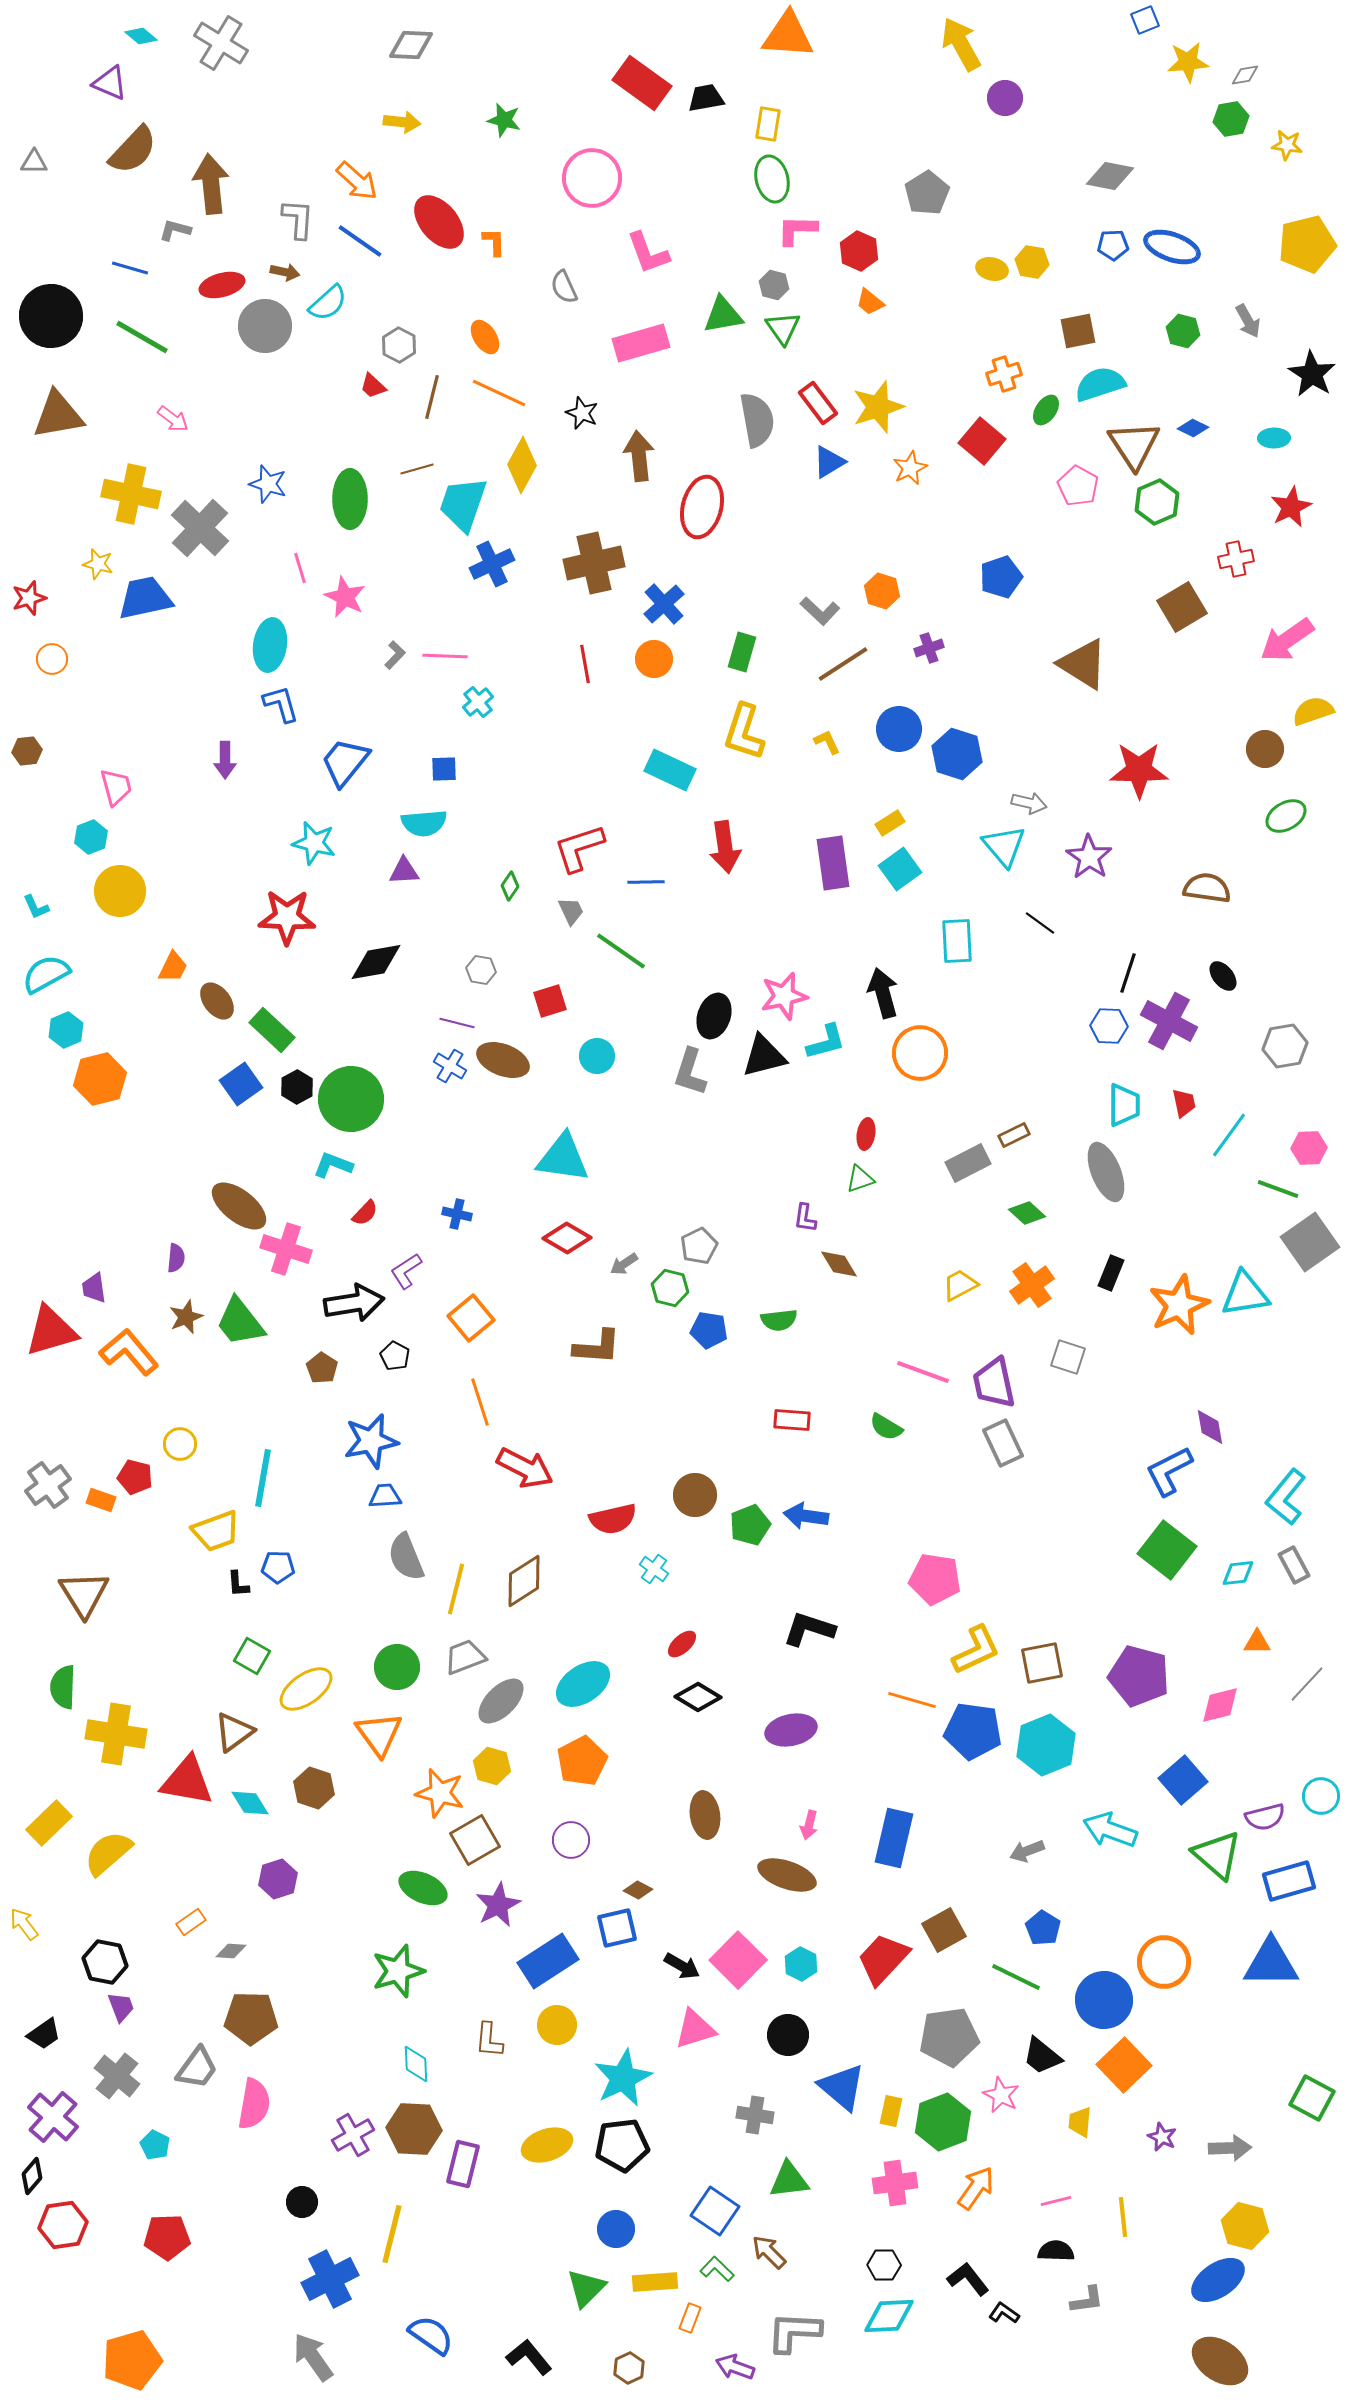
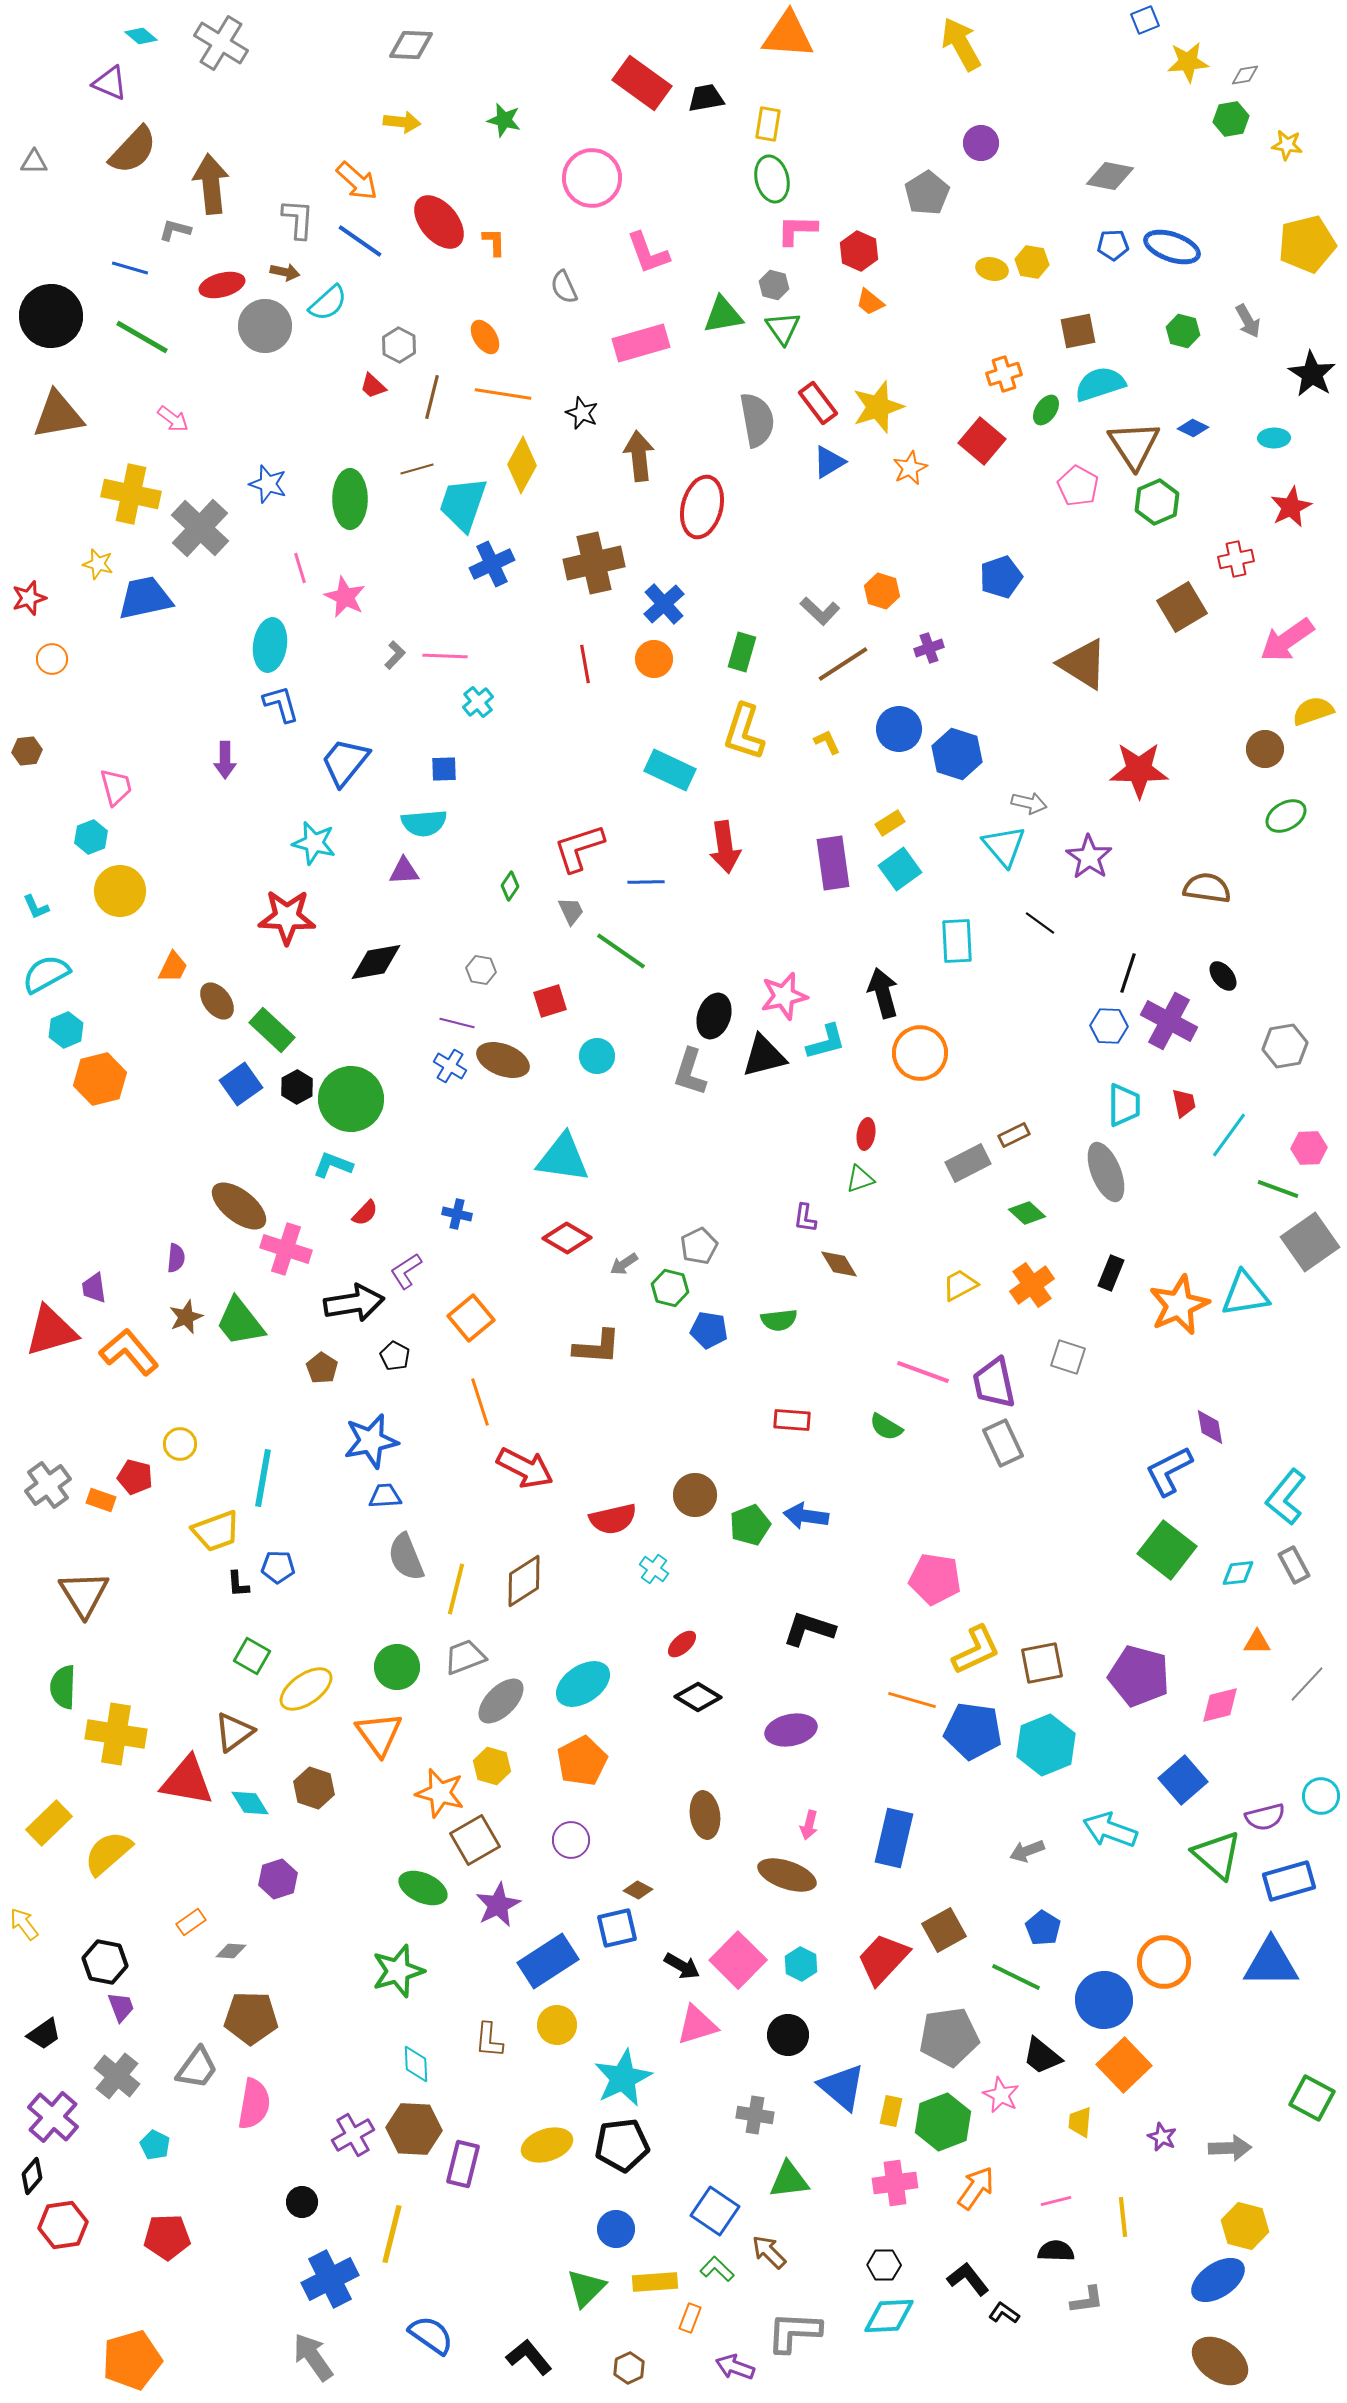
purple circle at (1005, 98): moved 24 px left, 45 px down
orange line at (499, 393): moved 4 px right, 1 px down; rotated 16 degrees counterclockwise
pink triangle at (695, 2029): moved 2 px right, 4 px up
